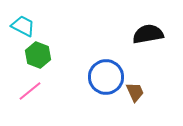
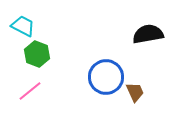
green hexagon: moved 1 px left, 1 px up
